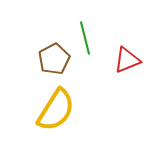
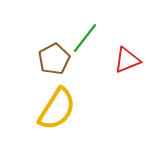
green line: rotated 52 degrees clockwise
yellow semicircle: moved 1 px right, 1 px up
